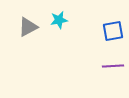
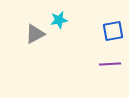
gray triangle: moved 7 px right, 7 px down
purple line: moved 3 px left, 2 px up
